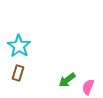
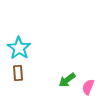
cyan star: moved 2 px down
brown rectangle: rotated 21 degrees counterclockwise
